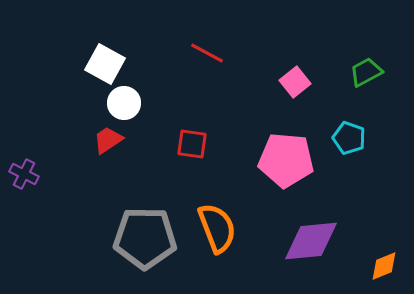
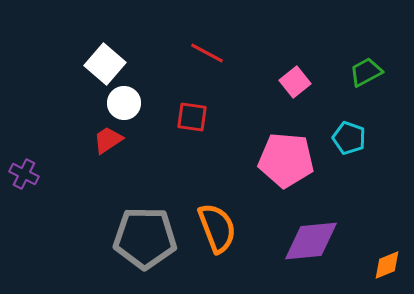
white square: rotated 12 degrees clockwise
red square: moved 27 px up
orange diamond: moved 3 px right, 1 px up
